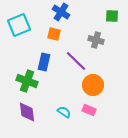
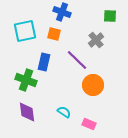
blue cross: moved 1 px right; rotated 12 degrees counterclockwise
green square: moved 2 px left
cyan square: moved 6 px right, 6 px down; rotated 10 degrees clockwise
gray cross: rotated 35 degrees clockwise
purple line: moved 1 px right, 1 px up
green cross: moved 1 px left, 1 px up
pink rectangle: moved 14 px down
